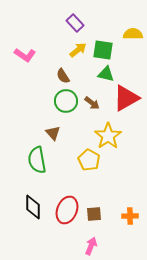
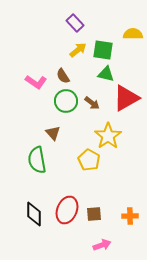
pink L-shape: moved 11 px right, 27 px down
black diamond: moved 1 px right, 7 px down
pink arrow: moved 11 px right, 1 px up; rotated 48 degrees clockwise
